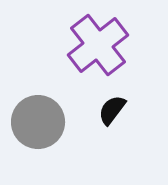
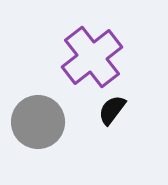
purple cross: moved 6 px left, 12 px down
